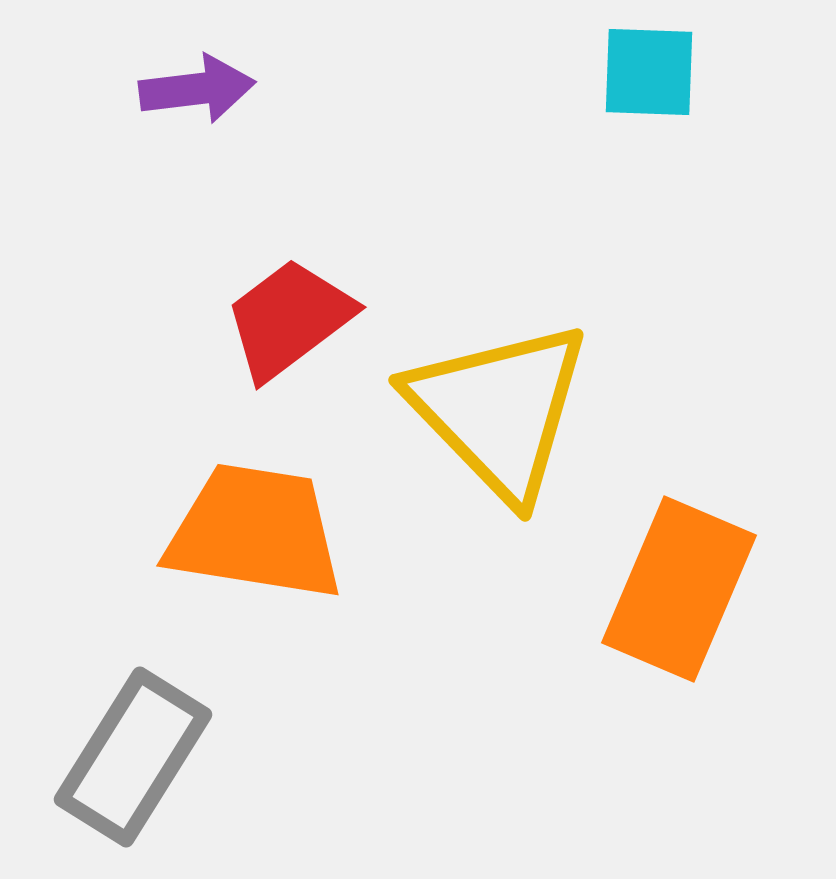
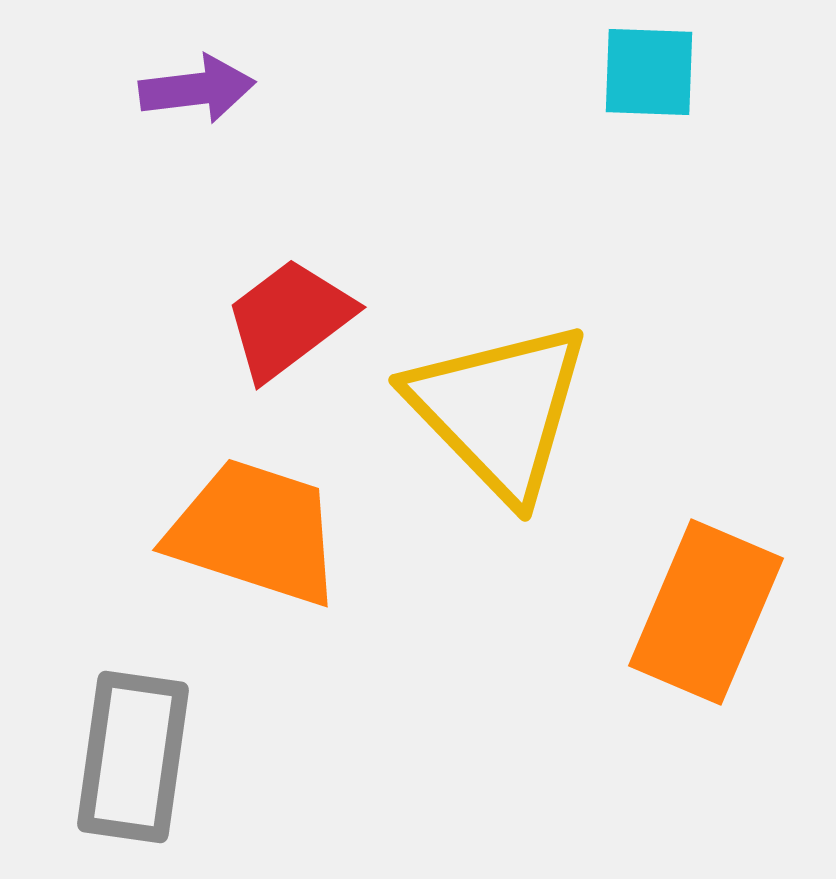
orange trapezoid: rotated 9 degrees clockwise
orange rectangle: moved 27 px right, 23 px down
gray rectangle: rotated 24 degrees counterclockwise
